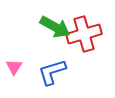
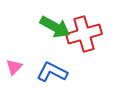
pink triangle: rotated 12 degrees clockwise
blue L-shape: rotated 44 degrees clockwise
